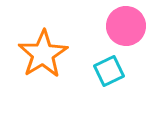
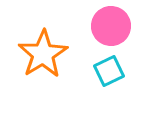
pink circle: moved 15 px left
